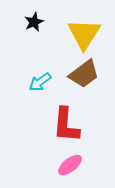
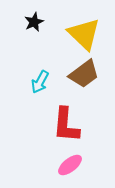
yellow triangle: rotated 18 degrees counterclockwise
cyan arrow: rotated 25 degrees counterclockwise
